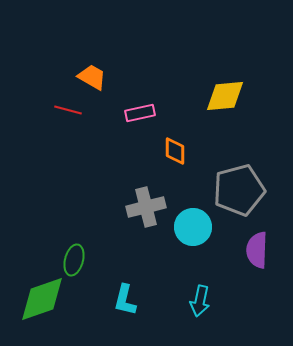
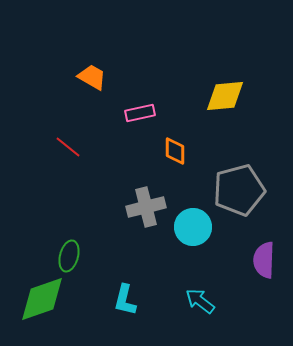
red line: moved 37 px down; rotated 24 degrees clockwise
purple semicircle: moved 7 px right, 10 px down
green ellipse: moved 5 px left, 4 px up
cyan arrow: rotated 116 degrees clockwise
